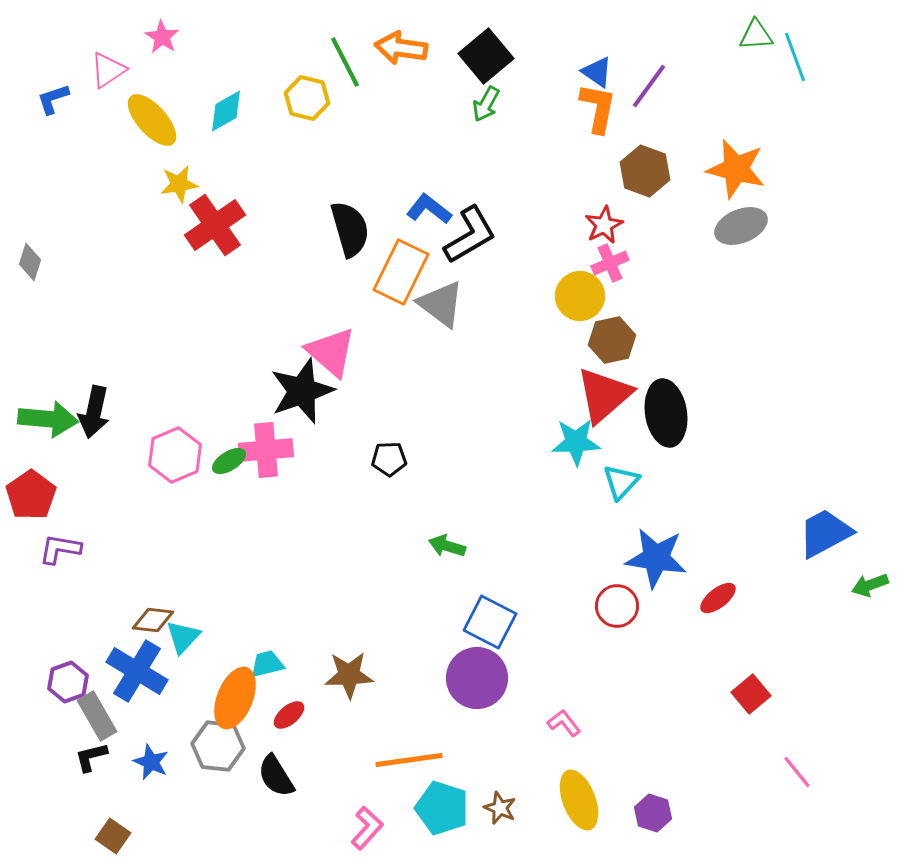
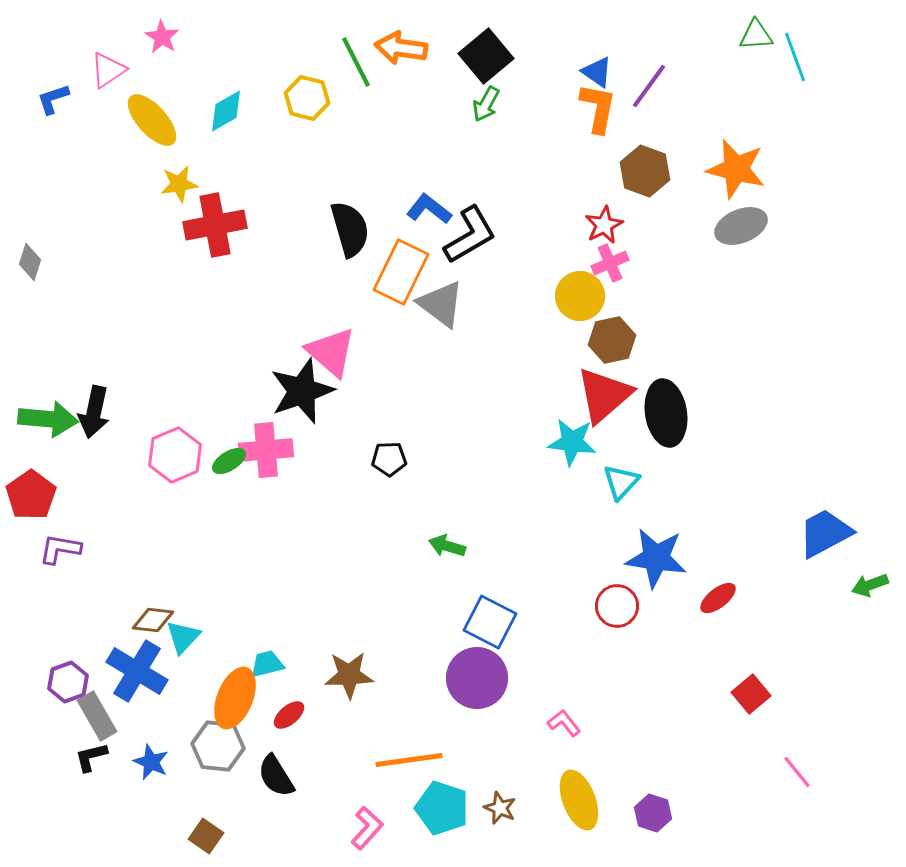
green line at (345, 62): moved 11 px right
red cross at (215, 225): rotated 24 degrees clockwise
cyan star at (576, 442): moved 4 px left; rotated 9 degrees clockwise
brown square at (113, 836): moved 93 px right
